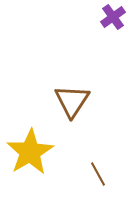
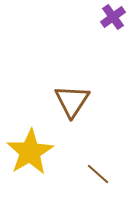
brown line: rotated 20 degrees counterclockwise
